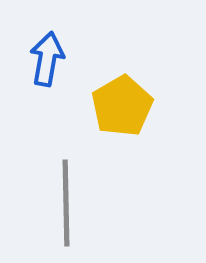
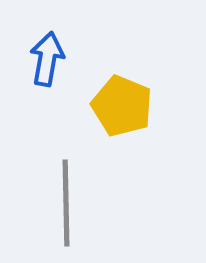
yellow pentagon: rotated 20 degrees counterclockwise
